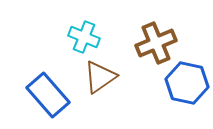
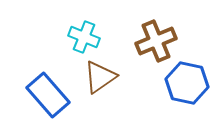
brown cross: moved 2 px up
